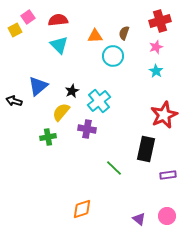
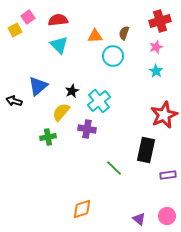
black rectangle: moved 1 px down
